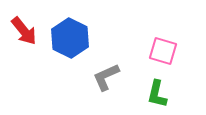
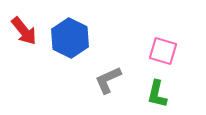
gray L-shape: moved 2 px right, 3 px down
